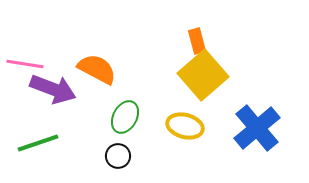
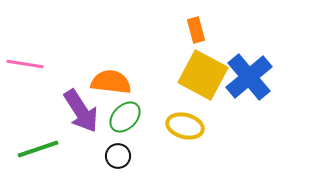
orange rectangle: moved 1 px left, 11 px up
orange semicircle: moved 14 px right, 13 px down; rotated 21 degrees counterclockwise
yellow square: rotated 21 degrees counterclockwise
purple arrow: moved 28 px right, 22 px down; rotated 36 degrees clockwise
green ellipse: rotated 16 degrees clockwise
blue cross: moved 8 px left, 51 px up
green line: moved 6 px down
